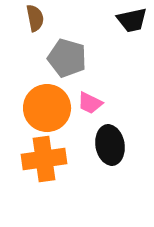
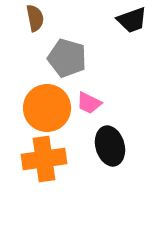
black trapezoid: rotated 8 degrees counterclockwise
pink trapezoid: moved 1 px left
black ellipse: moved 1 px down; rotated 6 degrees counterclockwise
